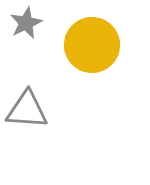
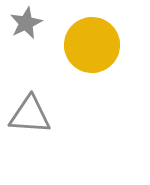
gray triangle: moved 3 px right, 5 px down
